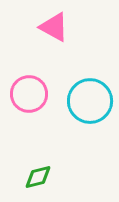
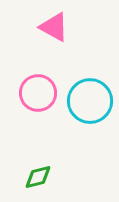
pink circle: moved 9 px right, 1 px up
